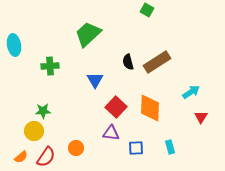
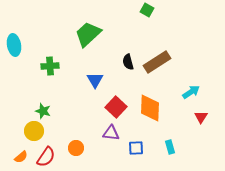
green star: rotated 21 degrees clockwise
